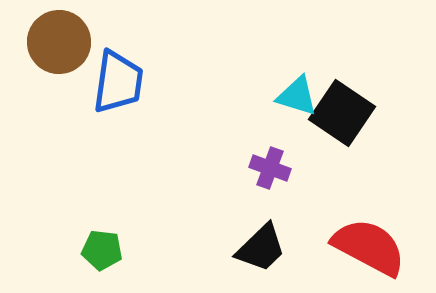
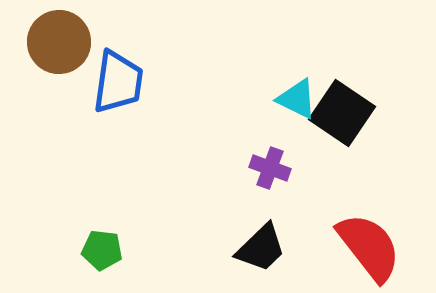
cyan triangle: moved 3 px down; rotated 9 degrees clockwise
red semicircle: rotated 24 degrees clockwise
